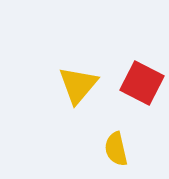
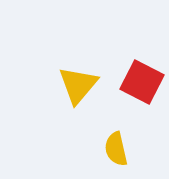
red square: moved 1 px up
